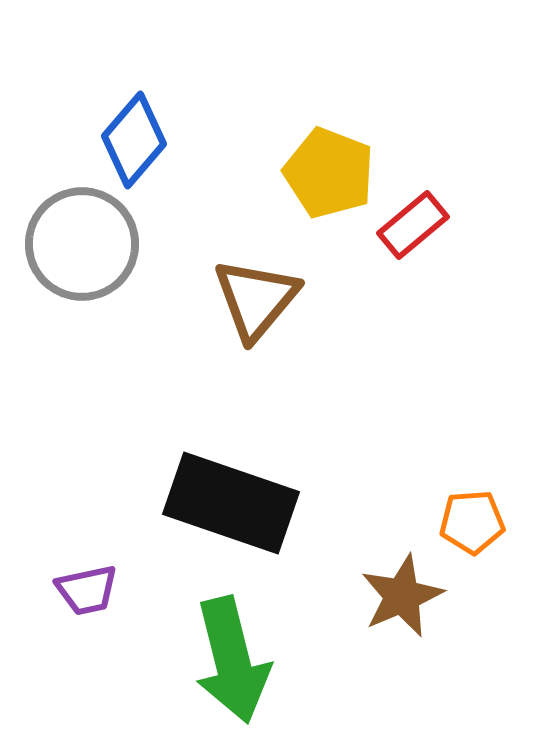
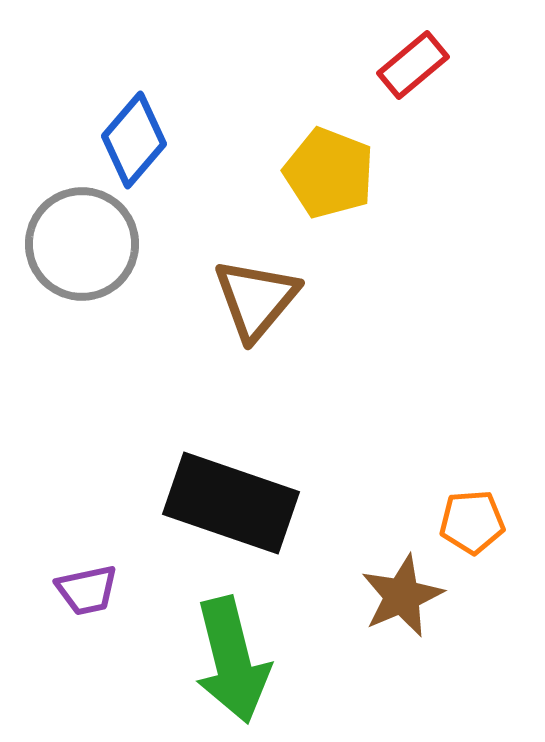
red rectangle: moved 160 px up
